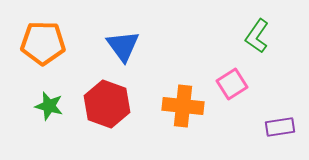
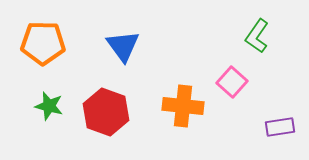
pink square: moved 2 px up; rotated 16 degrees counterclockwise
red hexagon: moved 1 px left, 8 px down
